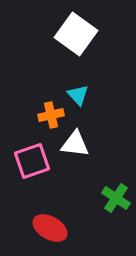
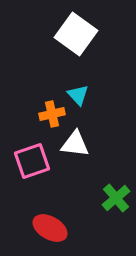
orange cross: moved 1 px right, 1 px up
green cross: rotated 16 degrees clockwise
